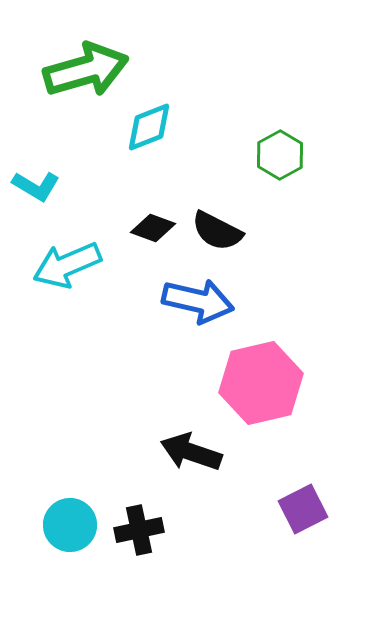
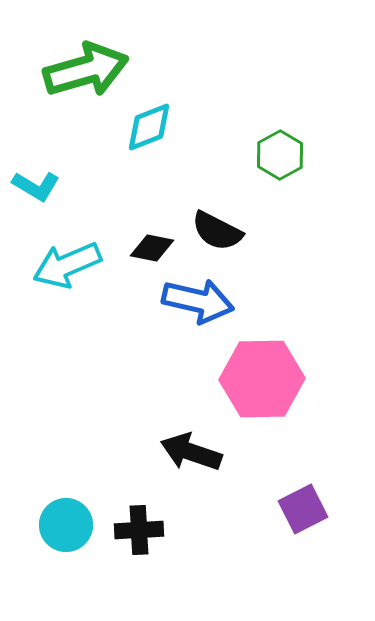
black diamond: moved 1 px left, 20 px down; rotated 9 degrees counterclockwise
pink hexagon: moved 1 px right, 4 px up; rotated 12 degrees clockwise
cyan circle: moved 4 px left
black cross: rotated 9 degrees clockwise
